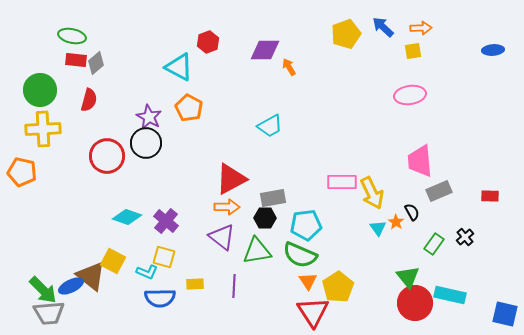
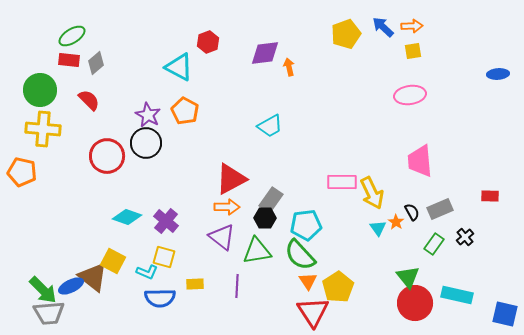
orange arrow at (421, 28): moved 9 px left, 2 px up
green ellipse at (72, 36): rotated 44 degrees counterclockwise
purple diamond at (265, 50): moved 3 px down; rotated 8 degrees counterclockwise
blue ellipse at (493, 50): moved 5 px right, 24 px down
red rectangle at (76, 60): moved 7 px left
orange arrow at (289, 67): rotated 18 degrees clockwise
red semicircle at (89, 100): rotated 60 degrees counterclockwise
orange pentagon at (189, 108): moved 4 px left, 3 px down
purple star at (149, 117): moved 1 px left, 2 px up
yellow cross at (43, 129): rotated 8 degrees clockwise
gray rectangle at (439, 191): moved 1 px right, 18 px down
gray rectangle at (273, 198): moved 2 px left, 2 px down; rotated 45 degrees counterclockwise
green semicircle at (300, 255): rotated 24 degrees clockwise
brown triangle at (91, 276): moved 2 px right, 1 px down
purple line at (234, 286): moved 3 px right
cyan rectangle at (450, 295): moved 7 px right
